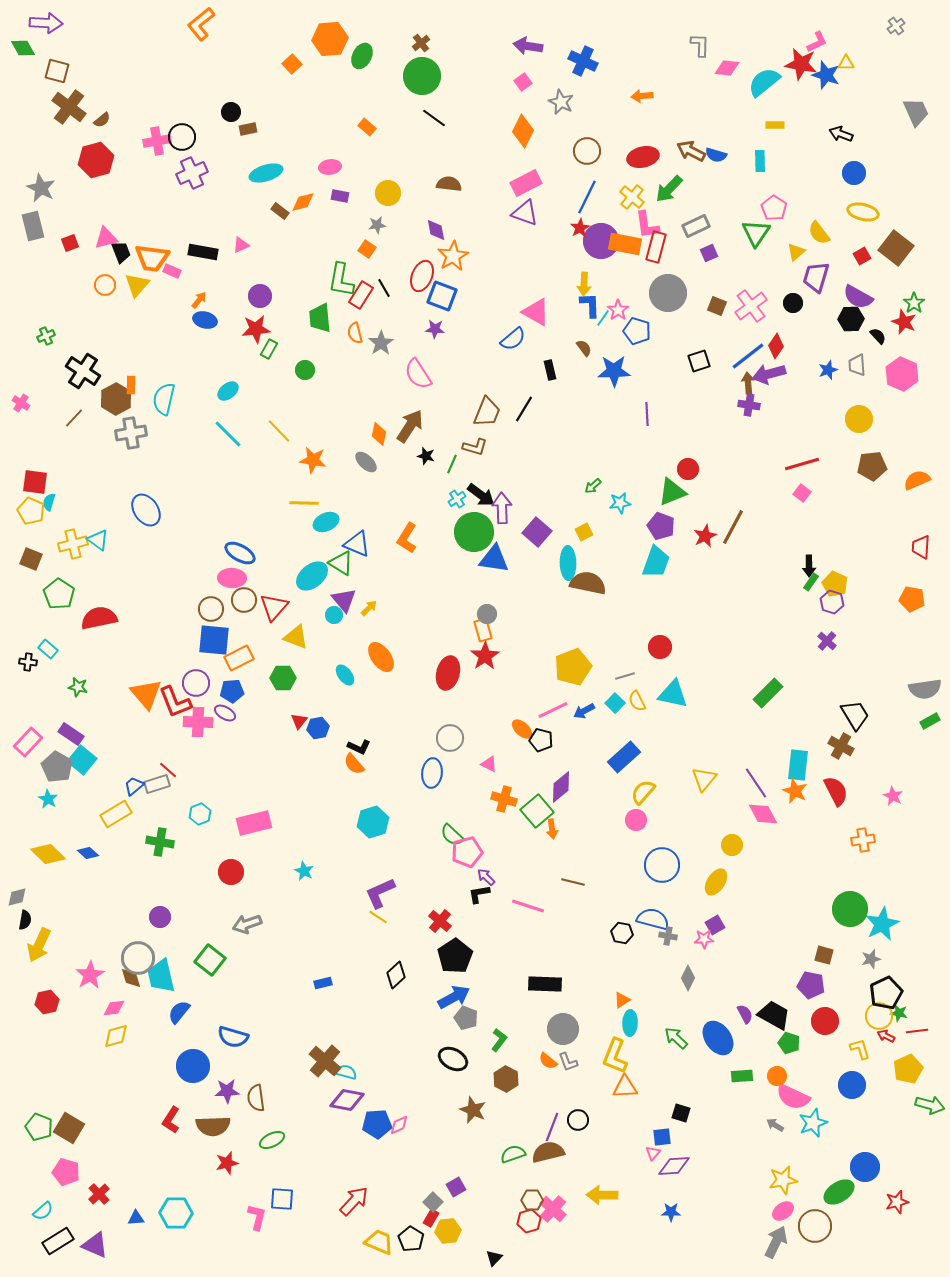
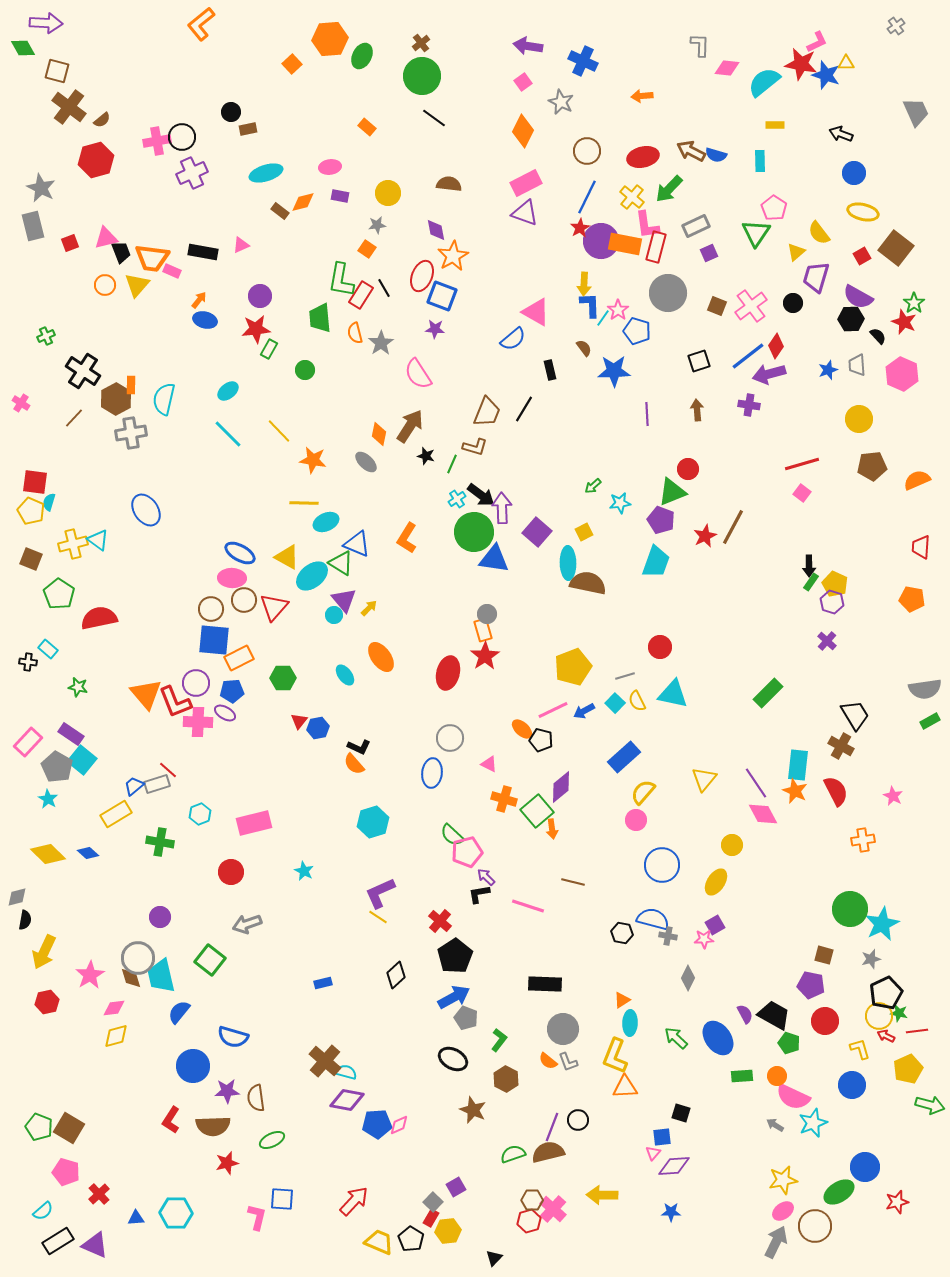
brown arrow at (748, 383): moved 51 px left, 27 px down
purple pentagon at (661, 526): moved 6 px up
yellow triangle at (296, 637): moved 9 px left, 80 px up; rotated 8 degrees clockwise
yellow arrow at (39, 945): moved 5 px right, 7 px down
